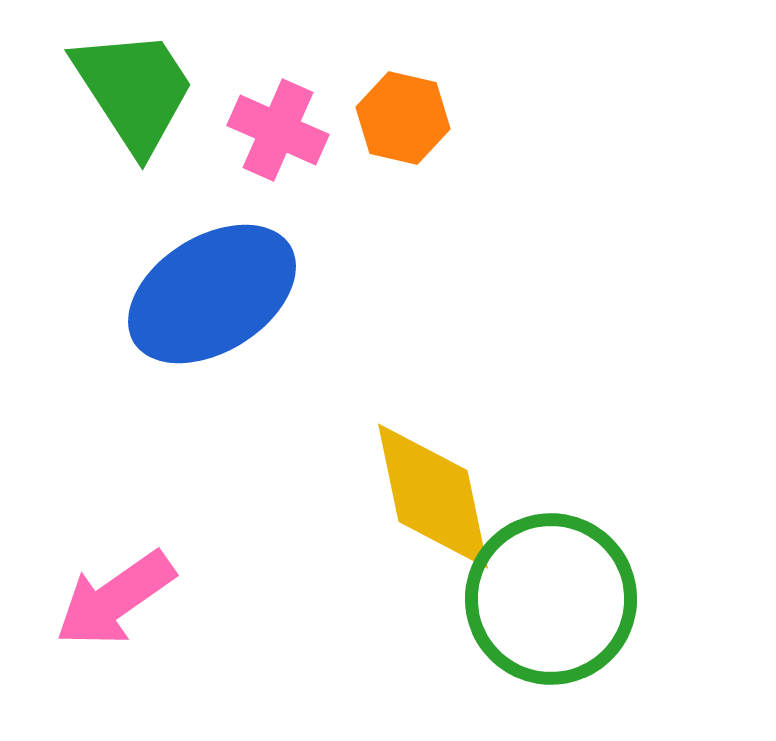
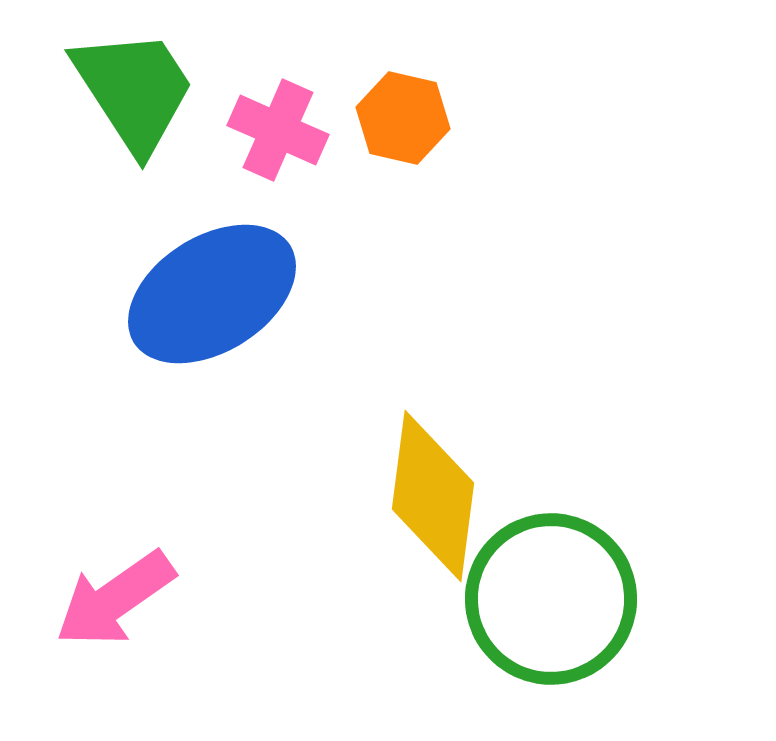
yellow diamond: rotated 19 degrees clockwise
